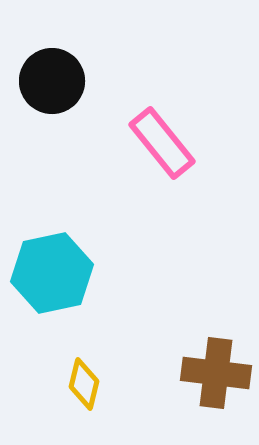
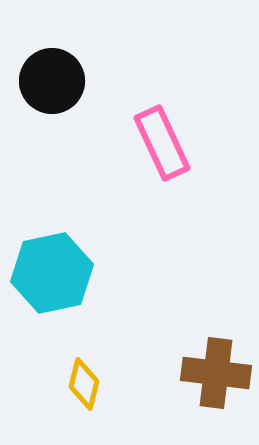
pink rectangle: rotated 14 degrees clockwise
